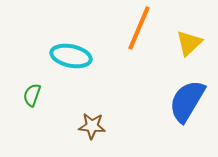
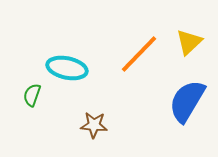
orange line: moved 26 px down; rotated 21 degrees clockwise
yellow triangle: moved 1 px up
cyan ellipse: moved 4 px left, 12 px down
brown star: moved 2 px right, 1 px up
